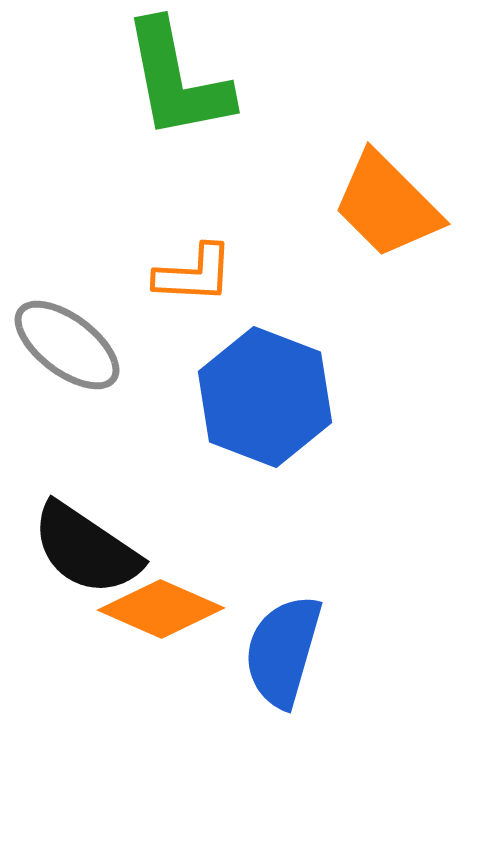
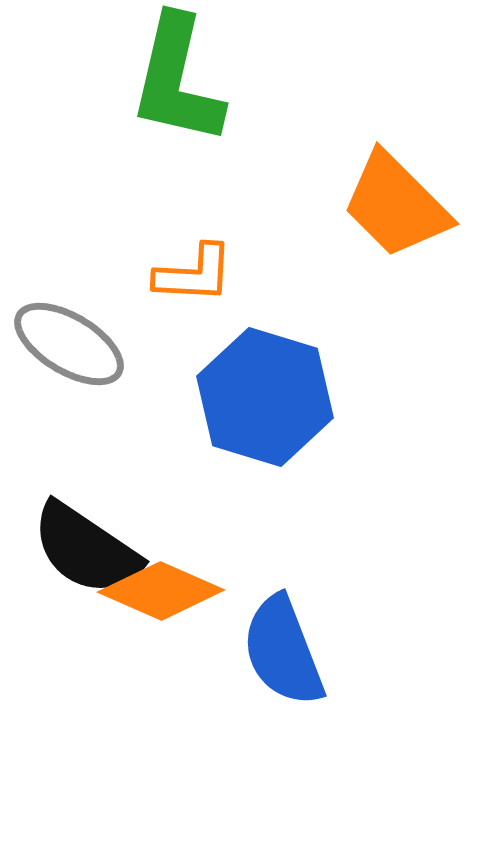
green L-shape: rotated 24 degrees clockwise
orange trapezoid: moved 9 px right
gray ellipse: moved 2 px right, 1 px up; rotated 6 degrees counterclockwise
blue hexagon: rotated 4 degrees counterclockwise
orange diamond: moved 18 px up
blue semicircle: rotated 37 degrees counterclockwise
